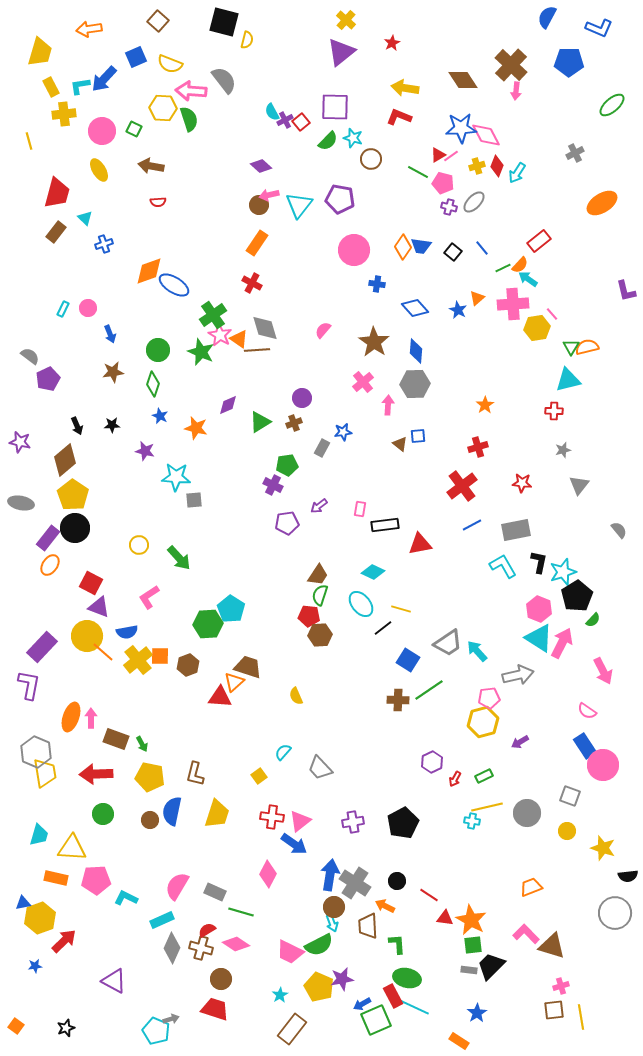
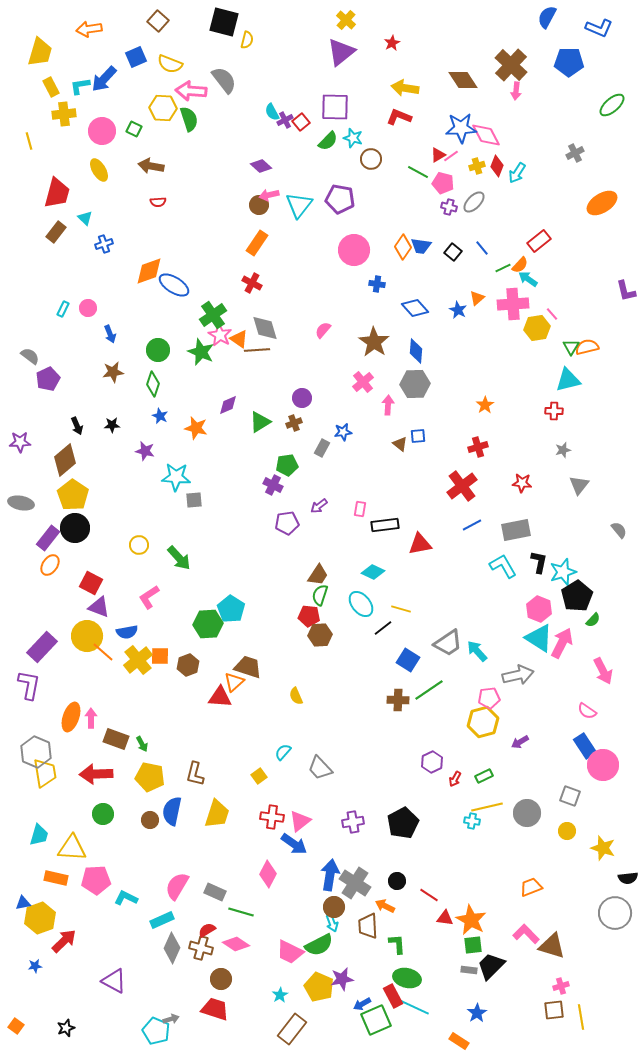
purple star at (20, 442): rotated 15 degrees counterclockwise
black semicircle at (628, 876): moved 2 px down
